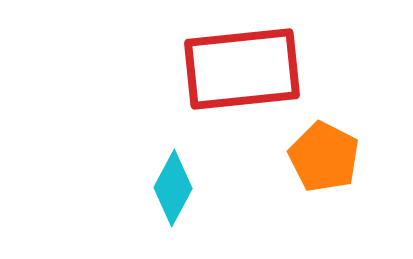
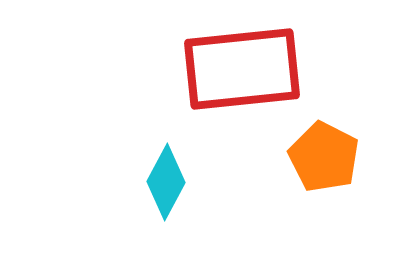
cyan diamond: moved 7 px left, 6 px up
